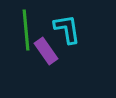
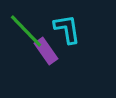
green line: moved 1 px down; rotated 39 degrees counterclockwise
